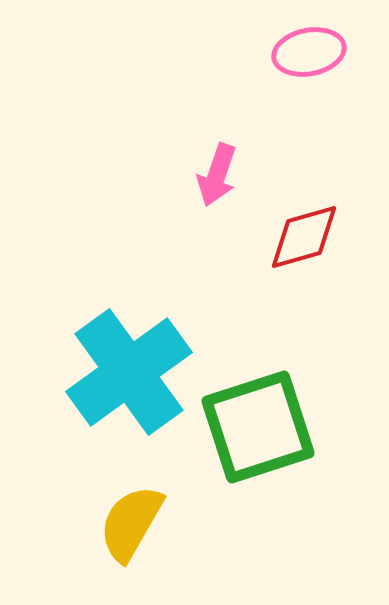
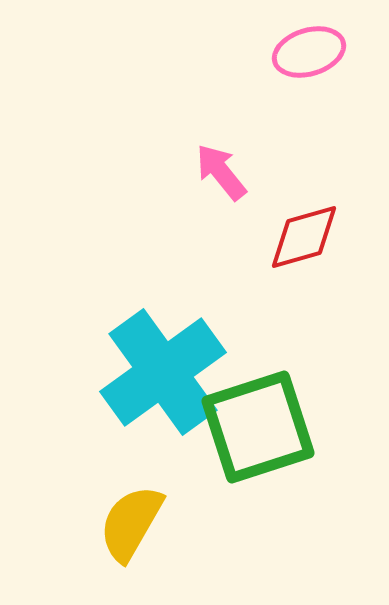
pink ellipse: rotated 6 degrees counterclockwise
pink arrow: moved 4 px right, 3 px up; rotated 122 degrees clockwise
cyan cross: moved 34 px right
